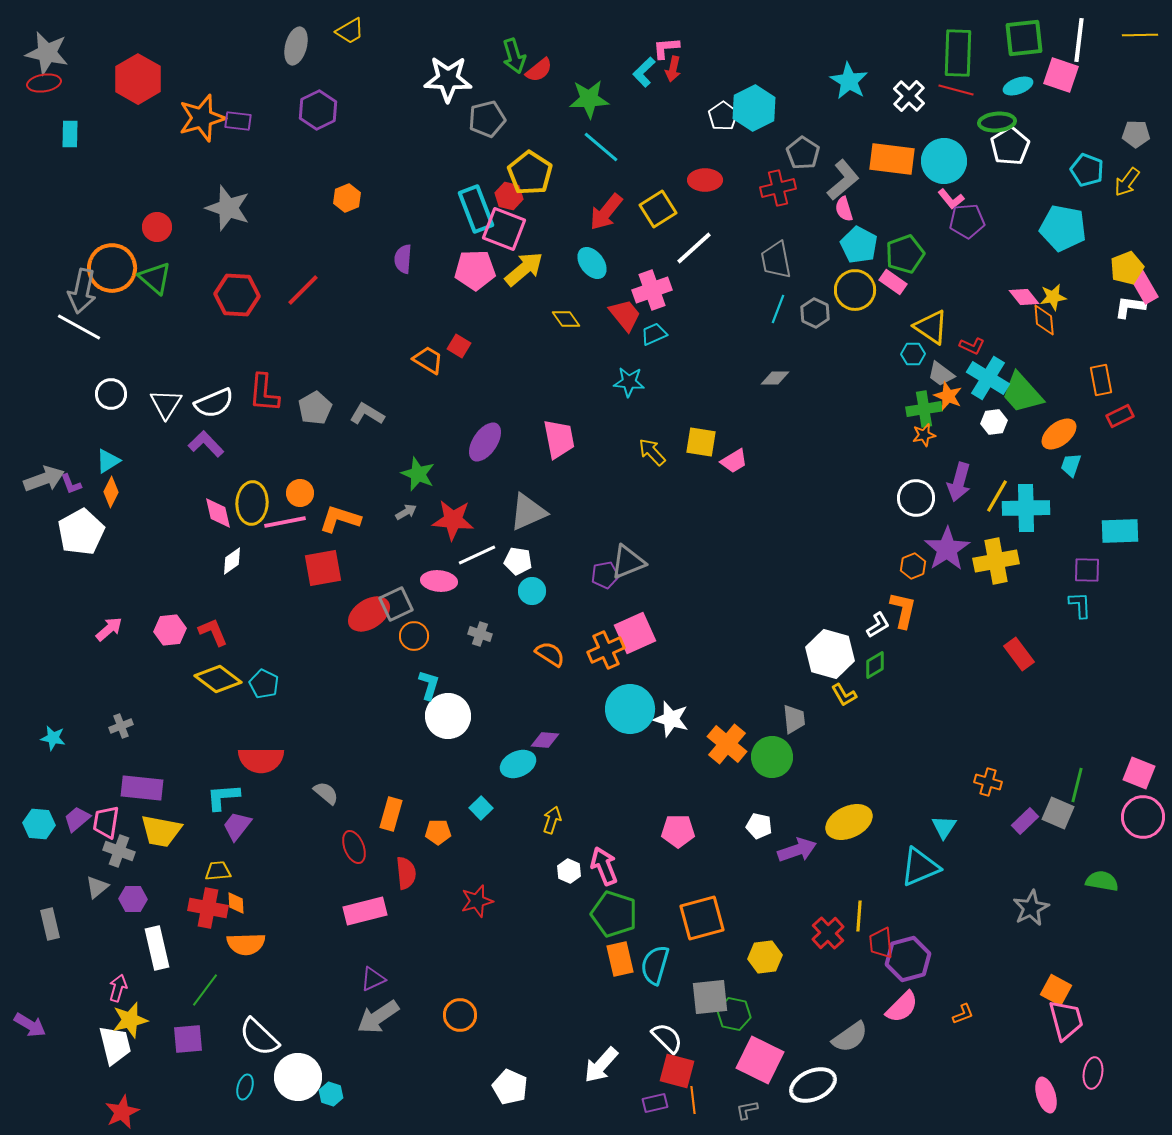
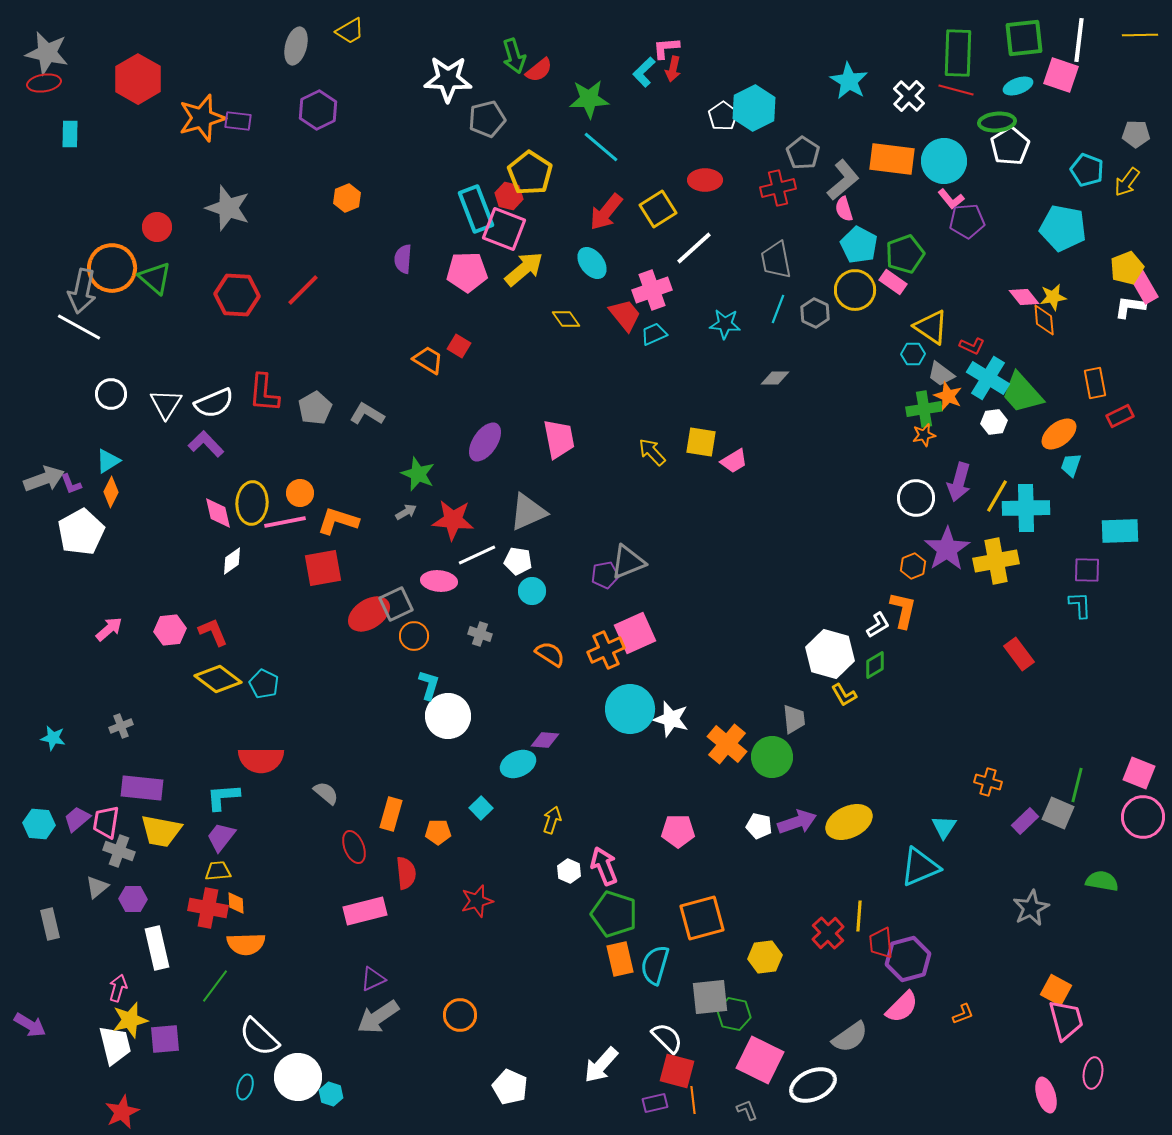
pink pentagon at (475, 270): moved 8 px left, 2 px down
orange rectangle at (1101, 380): moved 6 px left, 3 px down
cyan star at (629, 382): moved 96 px right, 58 px up
orange L-shape at (340, 519): moved 2 px left, 2 px down
purple trapezoid at (237, 826): moved 16 px left, 11 px down
purple arrow at (797, 850): moved 28 px up
green line at (205, 990): moved 10 px right, 4 px up
purple square at (188, 1039): moved 23 px left
gray L-shape at (747, 1110): rotated 80 degrees clockwise
